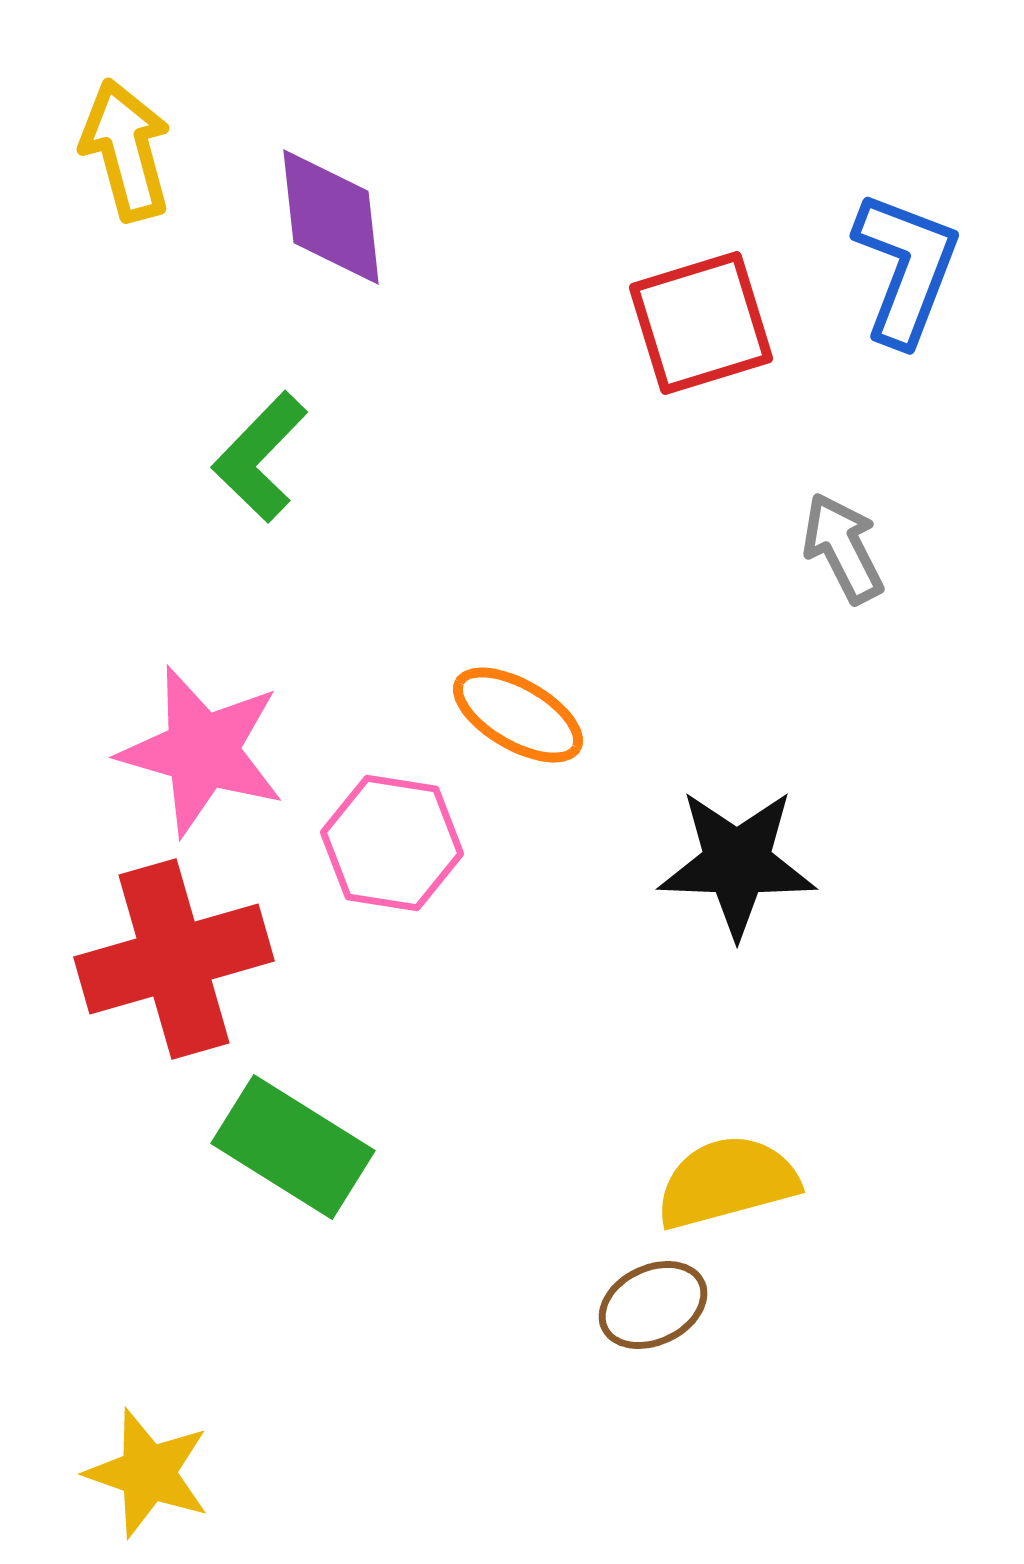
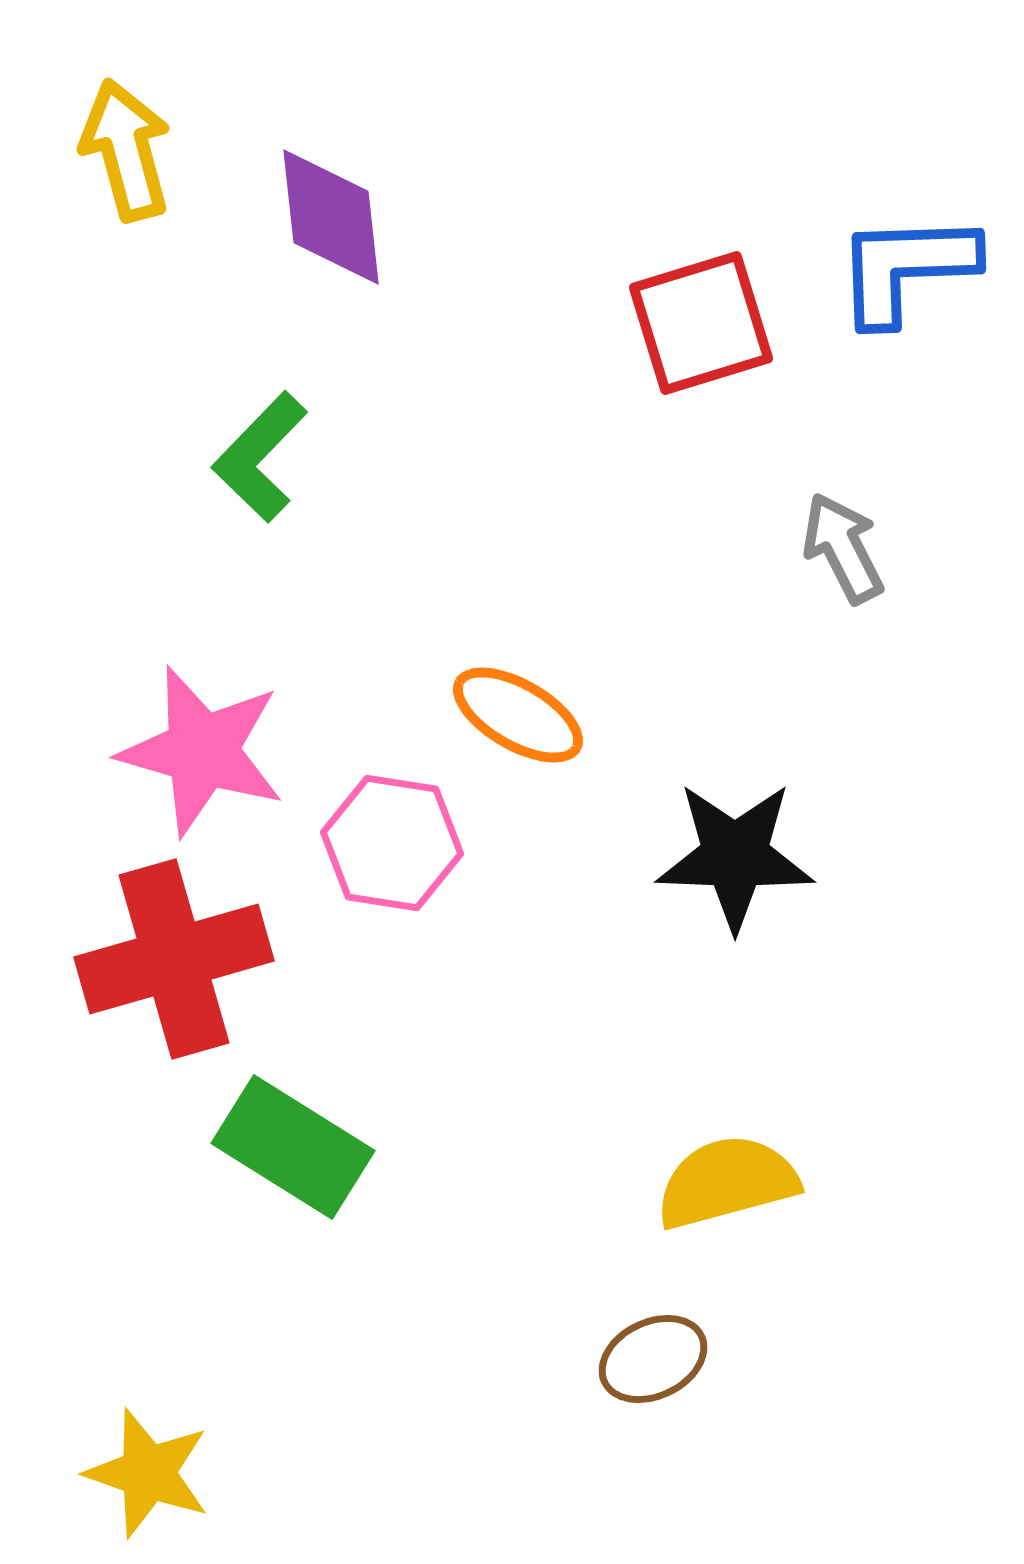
blue L-shape: rotated 113 degrees counterclockwise
black star: moved 2 px left, 7 px up
brown ellipse: moved 54 px down
